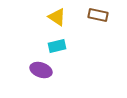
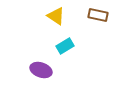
yellow triangle: moved 1 px left, 1 px up
cyan rectangle: moved 8 px right; rotated 18 degrees counterclockwise
